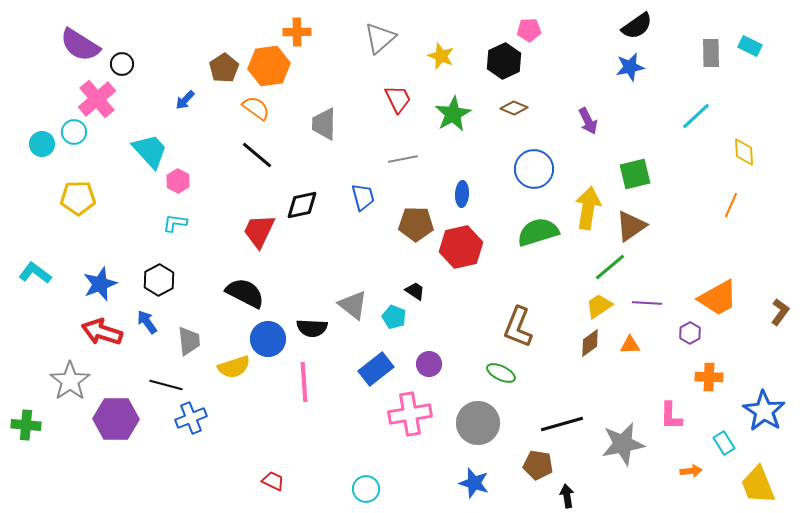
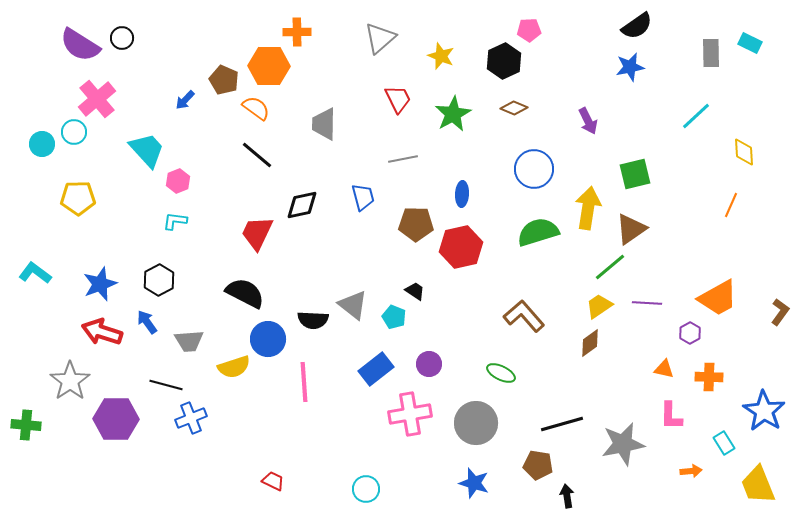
cyan rectangle at (750, 46): moved 3 px up
black circle at (122, 64): moved 26 px up
orange hexagon at (269, 66): rotated 9 degrees clockwise
brown pentagon at (224, 68): moved 12 px down; rotated 16 degrees counterclockwise
cyan trapezoid at (150, 151): moved 3 px left, 1 px up
pink hexagon at (178, 181): rotated 10 degrees clockwise
cyan L-shape at (175, 223): moved 2 px up
brown triangle at (631, 226): moved 3 px down
red trapezoid at (259, 231): moved 2 px left, 2 px down
brown L-shape at (518, 327): moved 6 px right, 11 px up; rotated 117 degrees clockwise
black semicircle at (312, 328): moved 1 px right, 8 px up
gray trapezoid at (189, 341): rotated 92 degrees clockwise
orange triangle at (630, 345): moved 34 px right, 24 px down; rotated 15 degrees clockwise
gray circle at (478, 423): moved 2 px left
